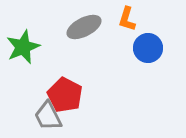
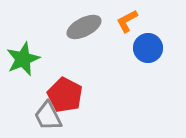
orange L-shape: moved 2 px down; rotated 45 degrees clockwise
green star: moved 12 px down
